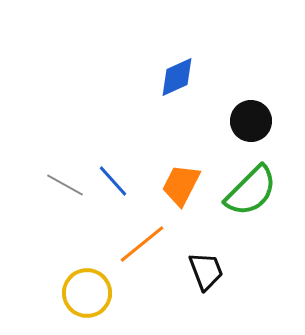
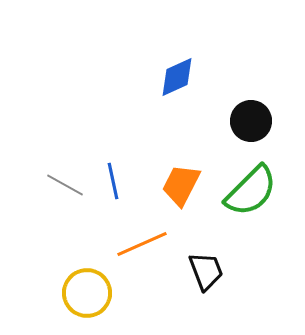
blue line: rotated 30 degrees clockwise
orange line: rotated 15 degrees clockwise
